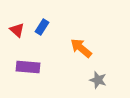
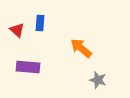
blue rectangle: moved 2 px left, 4 px up; rotated 28 degrees counterclockwise
